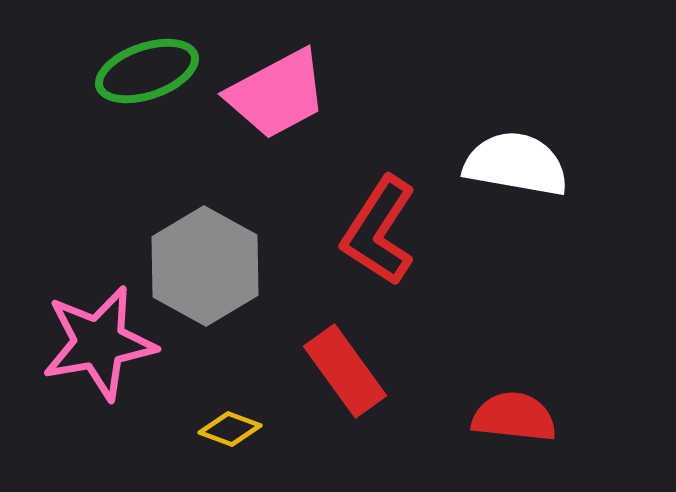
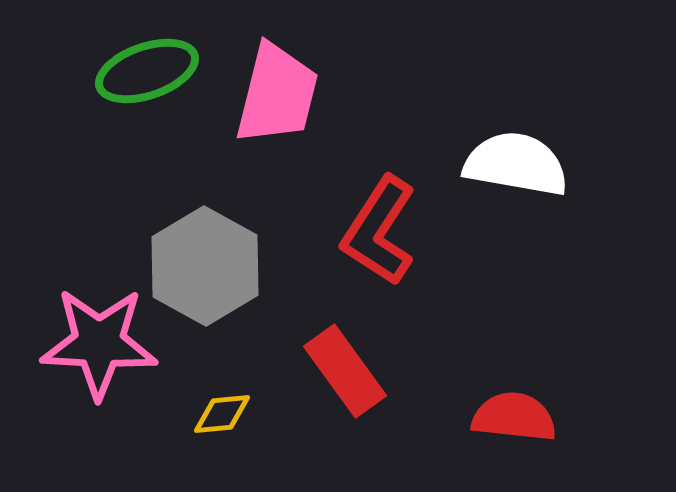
pink trapezoid: rotated 48 degrees counterclockwise
pink star: rotated 13 degrees clockwise
yellow diamond: moved 8 px left, 15 px up; rotated 26 degrees counterclockwise
